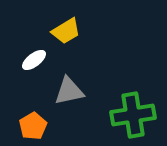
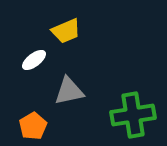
yellow trapezoid: rotated 8 degrees clockwise
